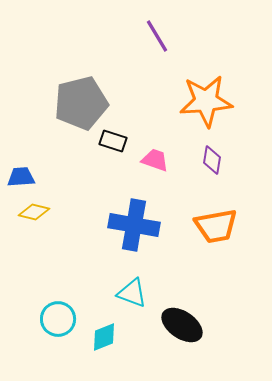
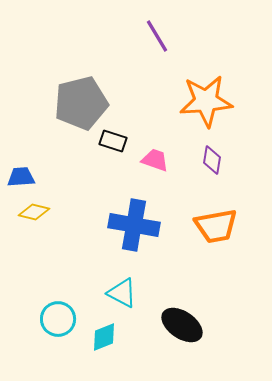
cyan triangle: moved 10 px left; rotated 8 degrees clockwise
